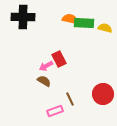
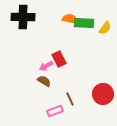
yellow semicircle: rotated 112 degrees clockwise
